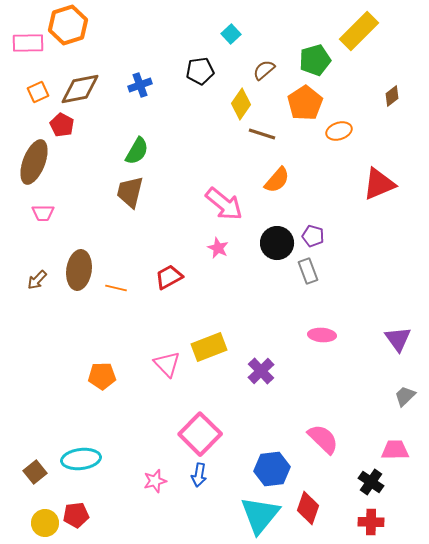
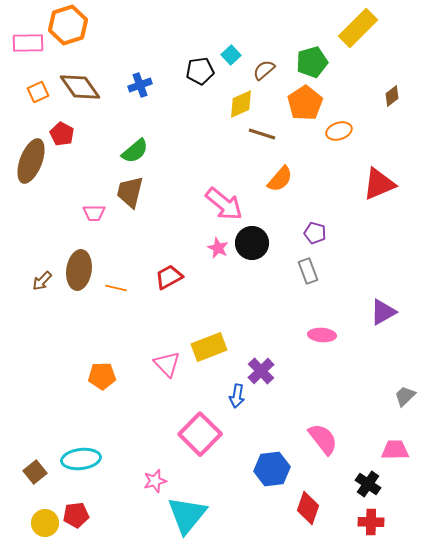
yellow rectangle at (359, 31): moved 1 px left, 3 px up
cyan square at (231, 34): moved 21 px down
green pentagon at (315, 60): moved 3 px left, 2 px down
brown diamond at (80, 89): moved 2 px up; rotated 66 degrees clockwise
yellow diamond at (241, 104): rotated 32 degrees clockwise
red pentagon at (62, 125): moved 9 px down
green semicircle at (137, 151): moved 2 px left; rotated 20 degrees clockwise
brown ellipse at (34, 162): moved 3 px left, 1 px up
orange semicircle at (277, 180): moved 3 px right, 1 px up
pink trapezoid at (43, 213): moved 51 px right
purple pentagon at (313, 236): moved 2 px right, 3 px up
black circle at (277, 243): moved 25 px left
brown arrow at (37, 280): moved 5 px right, 1 px down
purple triangle at (398, 339): moved 15 px left, 27 px up; rotated 36 degrees clockwise
pink semicircle at (323, 439): rotated 8 degrees clockwise
blue arrow at (199, 475): moved 38 px right, 79 px up
black cross at (371, 482): moved 3 px left, 2 px down
cyan triangle at (260, 515): moved 73 px left
